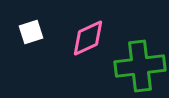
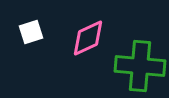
green cross: rotated 12 degrees clockwise
